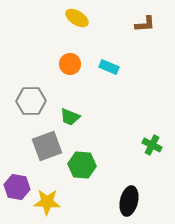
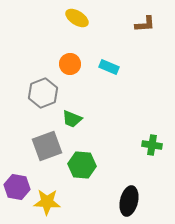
gray hexagon: moved 12 px right, 8 px up; rotated 20 degrees counterclockwise
green trapezoid: moved 2 px right, 2 px down
green cross: rotated 18 degrees counterclockwise
